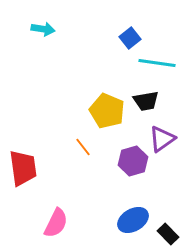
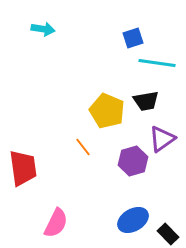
blue square: moved 3 px right; rotated 20 degrees clockwise
